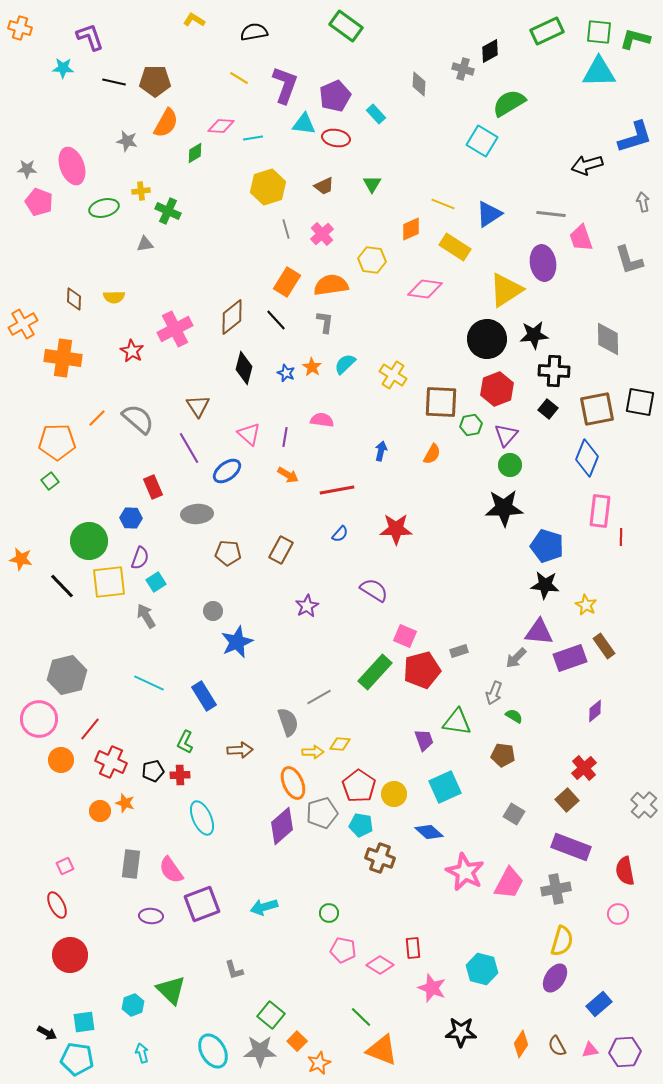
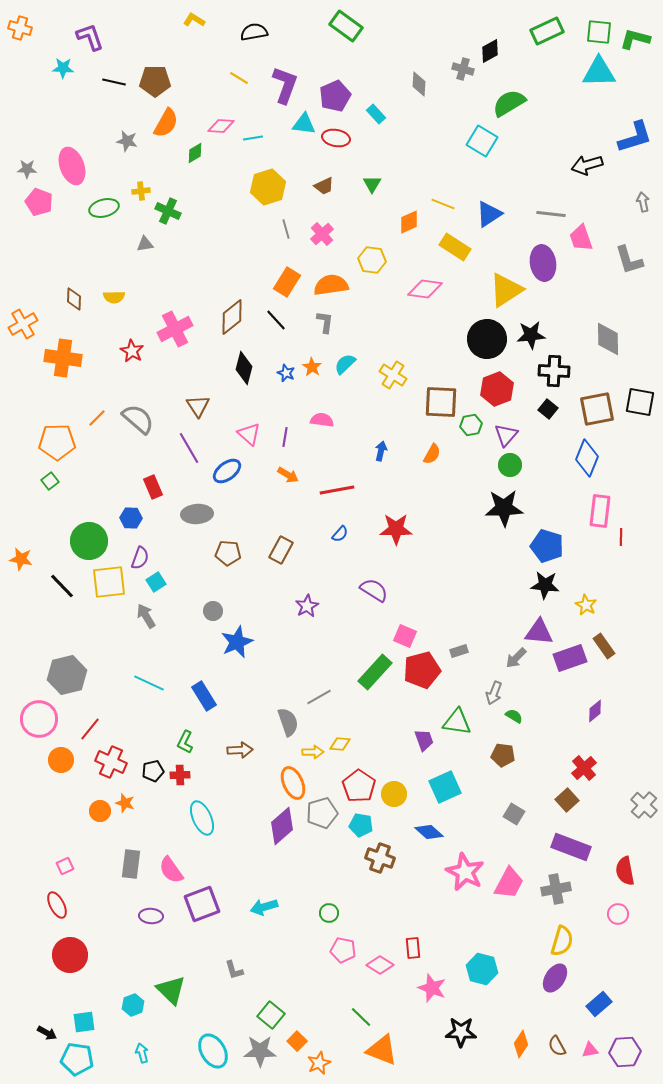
orange diamond at (411, 229): moved 2 px left, 7 px up
black star at (534, 335): moved 3 px left
